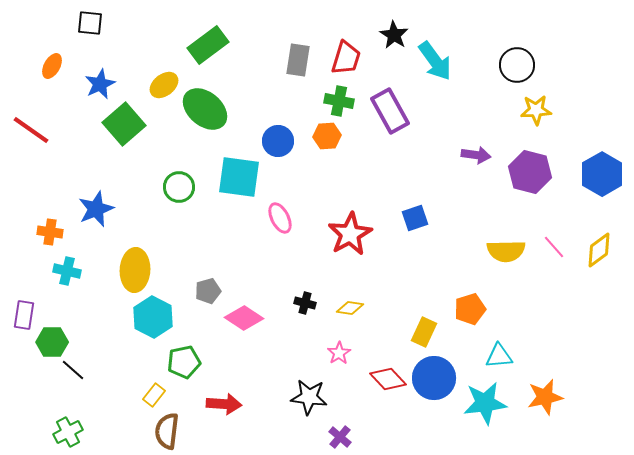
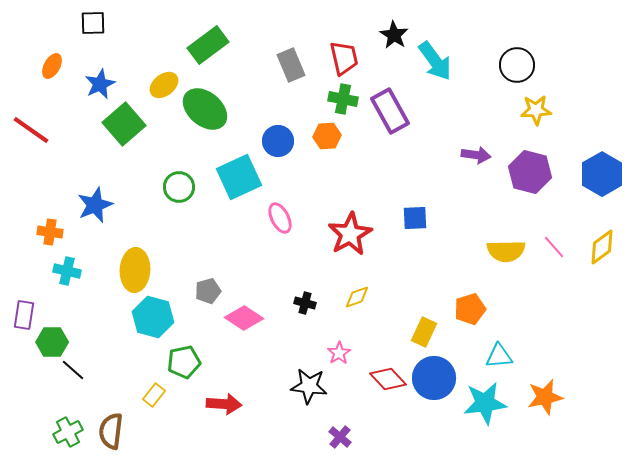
black square at (90, 23): moved 3 px right; rotated 8 degrees counterclockwise
red trapezoid at (346, 58): moved 2 px left; rotated 30 degrees counterclockwise
gray rectangle at (298, 60): moved 7 px left, 5 px down; rotated 32 degrees counterclockwise
green cross at (339, 101): moved 4 px right, 2 px up
cyan square at (239, 177): rotated 33 degrees counterclockwise
blue star at (96, 209): moved 1 px left, 4 px up
blue square at (415, 218): rotated 16 degrees clockwise
yellow diamond at (599, 250): moved 3 px right, 3 px up
yellow diamond at (350, 308): moved 7 px right, 11 px up; rotated 28 degrees counterclockwise
cyan hexagon at (153, 317): rotated 12 degrees counterclockwise
black star at (309, 397): moved 11 px up
brown semicircle at (167, 431): moved 56 px left
